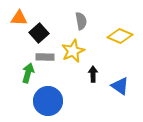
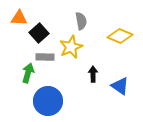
yellow star: moved 2 px left, 4 px up
